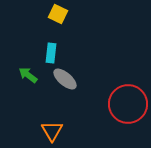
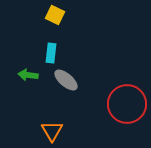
yellow square: moved 3 px left, 1 px down
green arrow: rotated 30 degrees counterclockwise
gray ellipse: moved 1 px right, 1 px down
red circle: moved 1 px left
